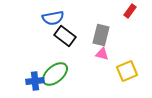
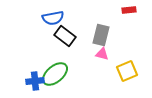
red rectangle: moved 1 px left, 1 px up; rotated 48 degrees clockwise
